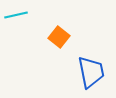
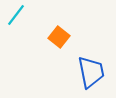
cyan line: rotated 40 degrees counterclockwise
